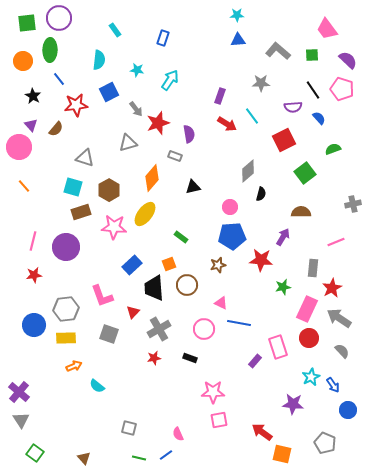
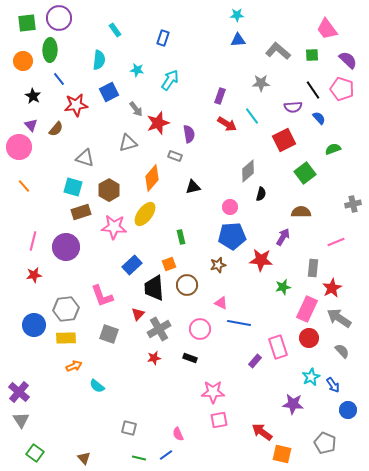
green rectangle at (181, 237): rotated 40 degrees clockwise
red triangle at (133, 312): moved 5 px right, 2 px down
pink circle at (204, 329): moved 4 px left
